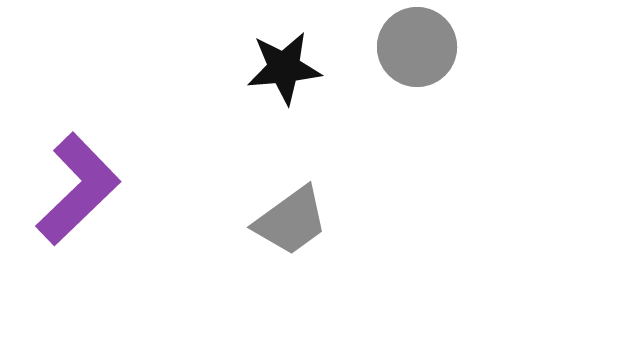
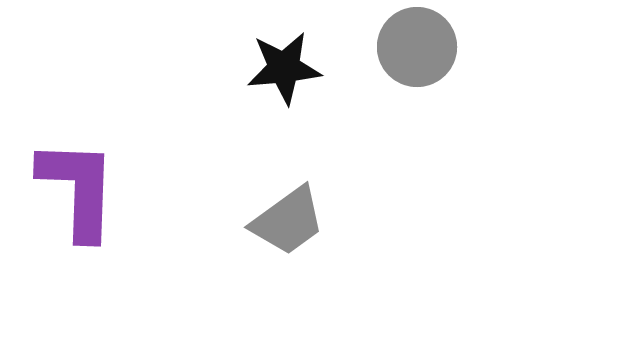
purple L-shape: rotated 44 degrees counterclockwise
gray trapezoid: moved 3 px left
